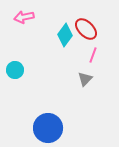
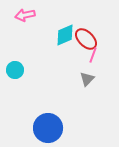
pink arrow: moved 1 px right, 2 px up
red ellipse: moved 10 px down
cyan diamond: rotated 30 degrees clockwise
gray triangle: moved 2 px right
